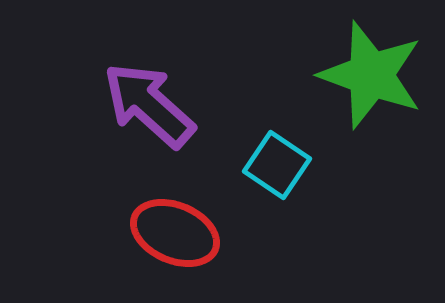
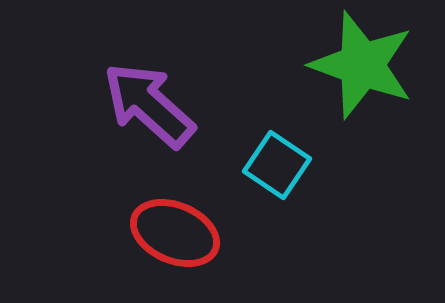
green star: moved 9 px left, 10 px up
